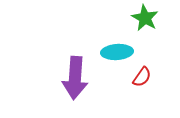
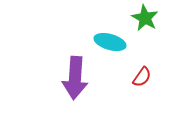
cyan ellipse: moved 7 px left, 10 px up; rotated 20 degrees clockwise
